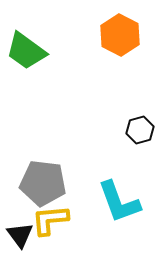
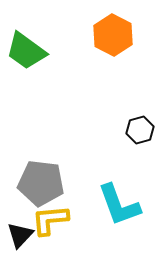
orange hexagon: moved 7 px left
gray pentagon: moved 2 px left
cyan L-shape: moved 3 px down
black triangle: rotated 20 degrees clockwise
